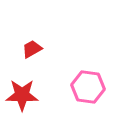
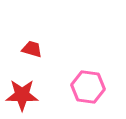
red trapezoid: rotated 45 degrees clockwise
